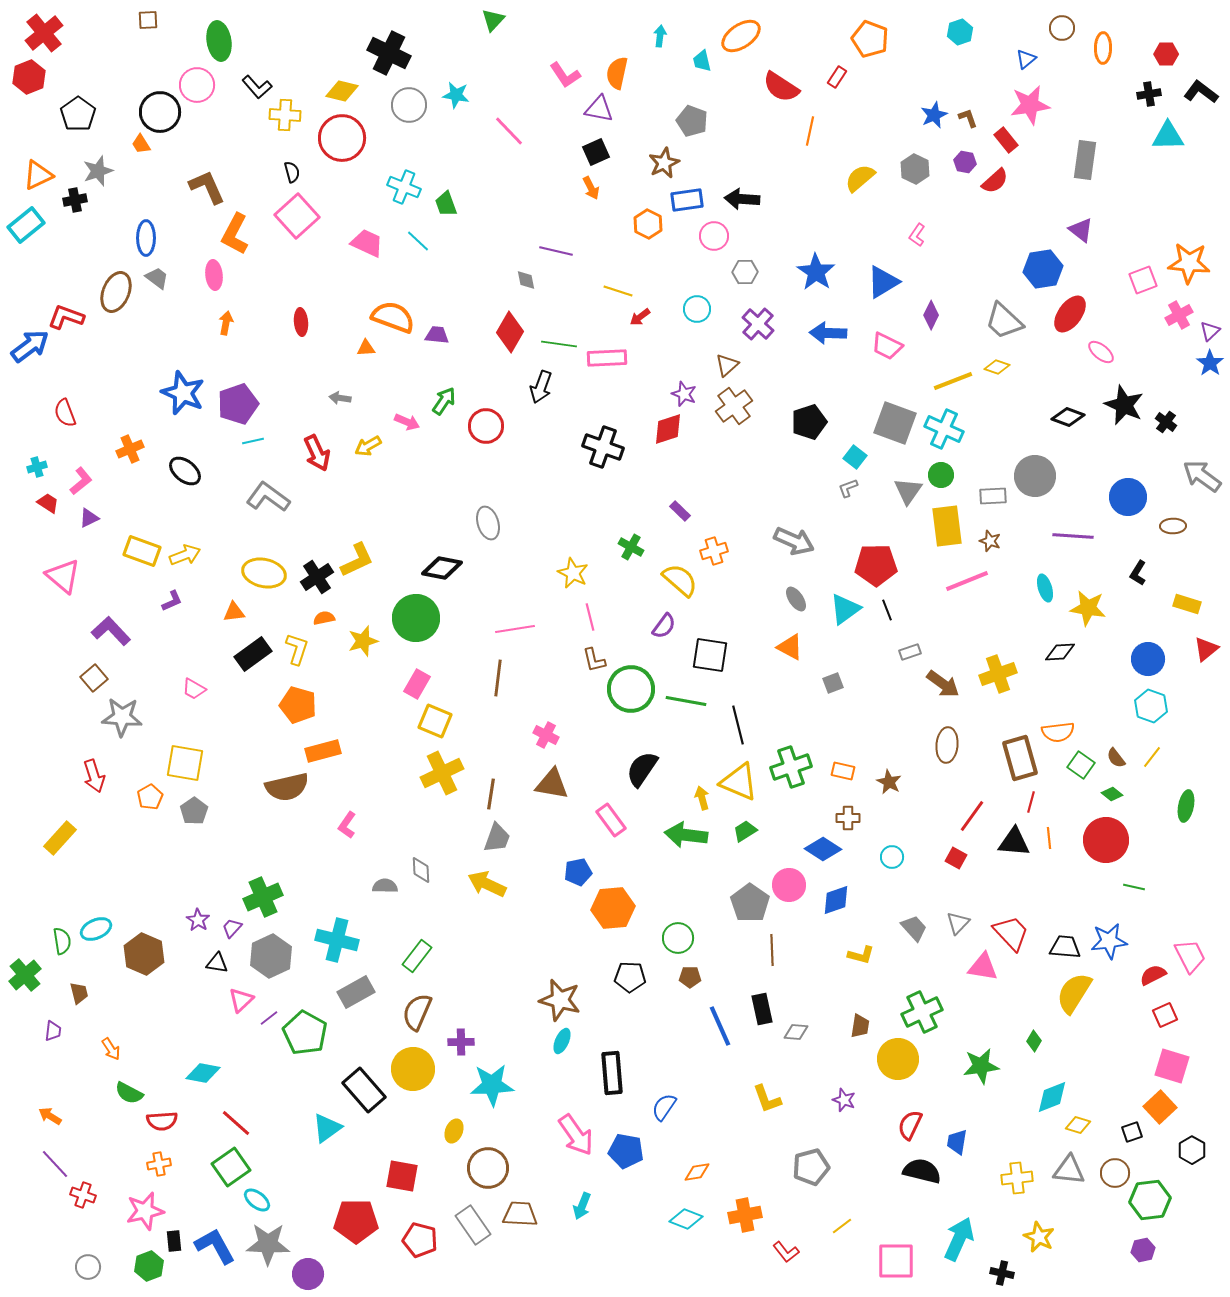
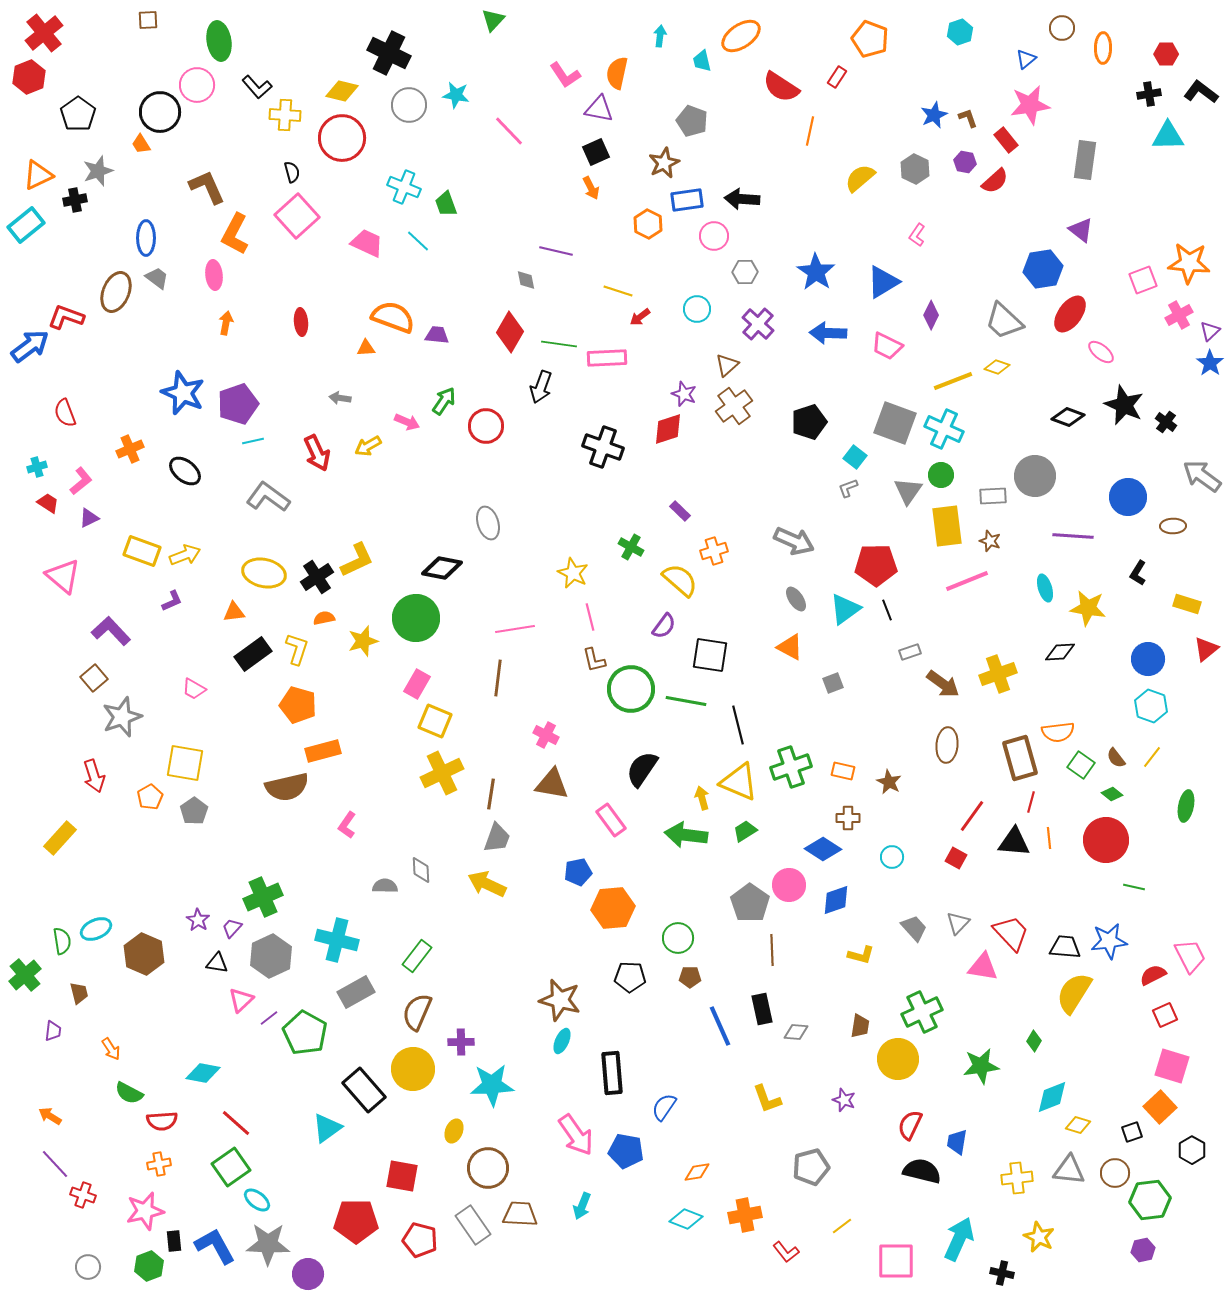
gray star at (122, 717): rotated 24 degrees counterclockwise
